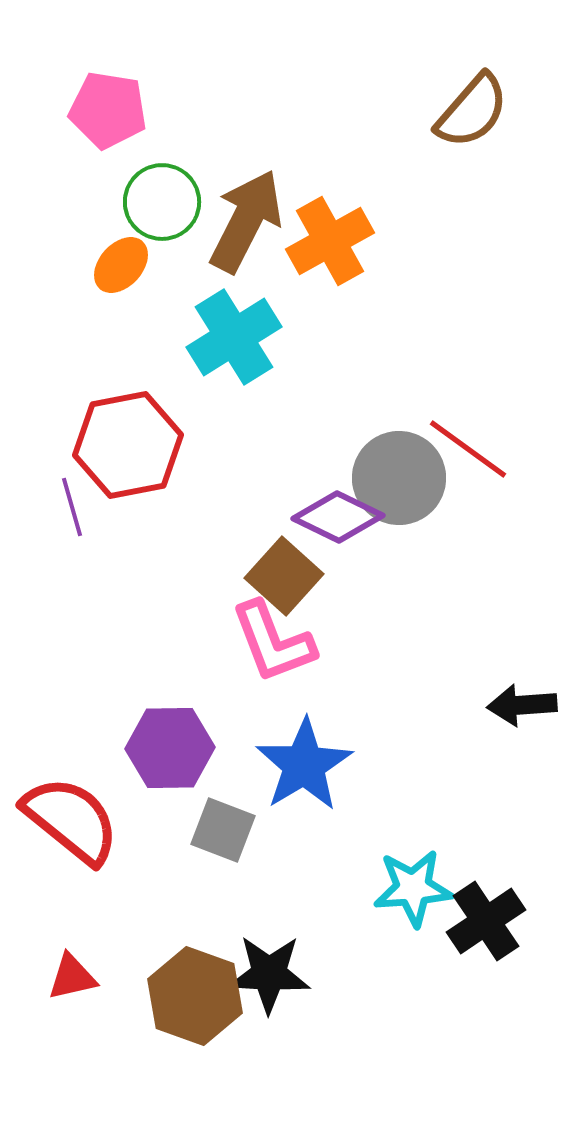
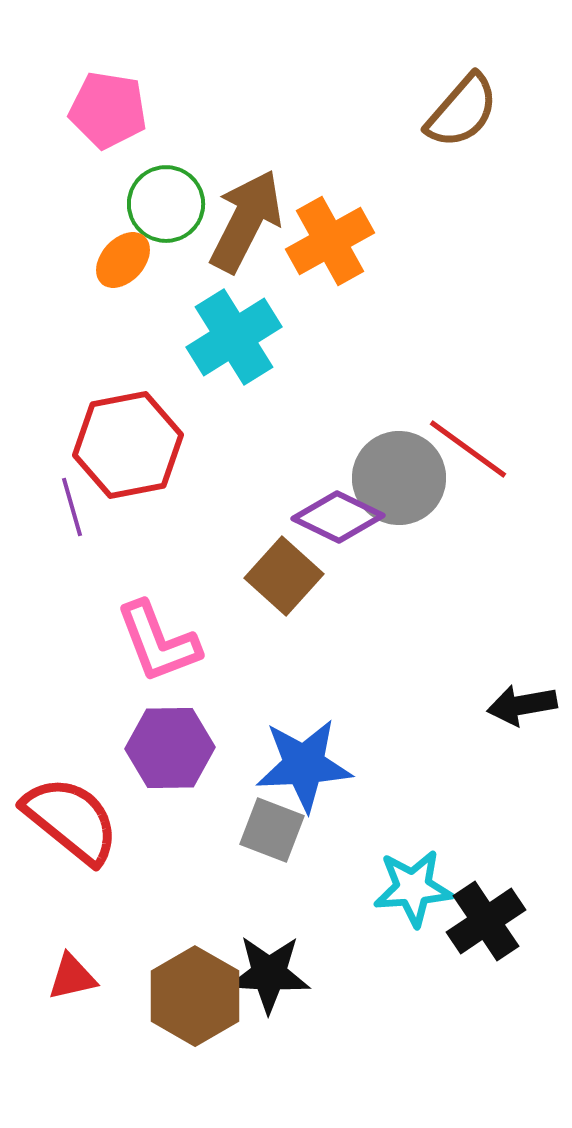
brown semicircle: moved 10 px left
green circle: moved 4 px right, 2 px down
orange ellipse: moved 2 px right, 5 px up
pink L-shape: moved 115 px left
black arrow: rotated 6 degrees counterclockwise
blue star: rotated 28 degrees clockwise
gray square: moved 49 px right
brown hexagon: rotated 10 degrees clockwise
